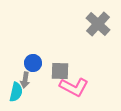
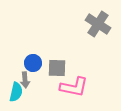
gray cross: rotated 10 degrees counterclockwise
gray square: moved 3 px left, 3 px up
gray arrow: rotated 14 degrees counterclockwise
pink L-shape: rotated 16 degrees counterclockwise
